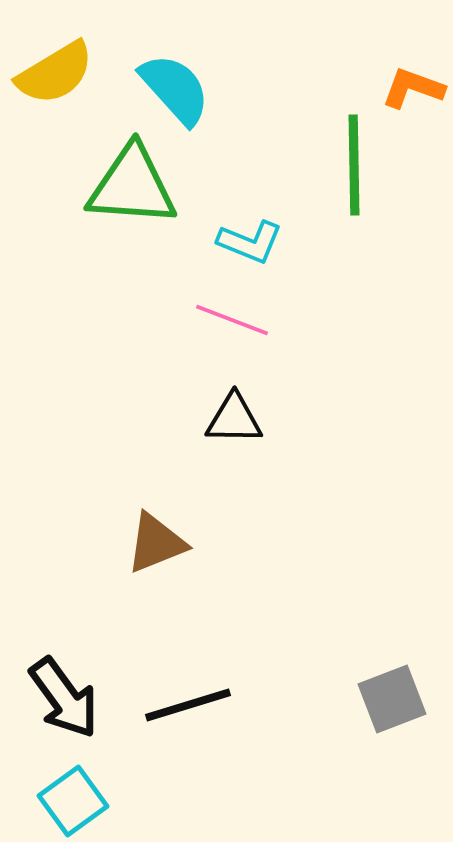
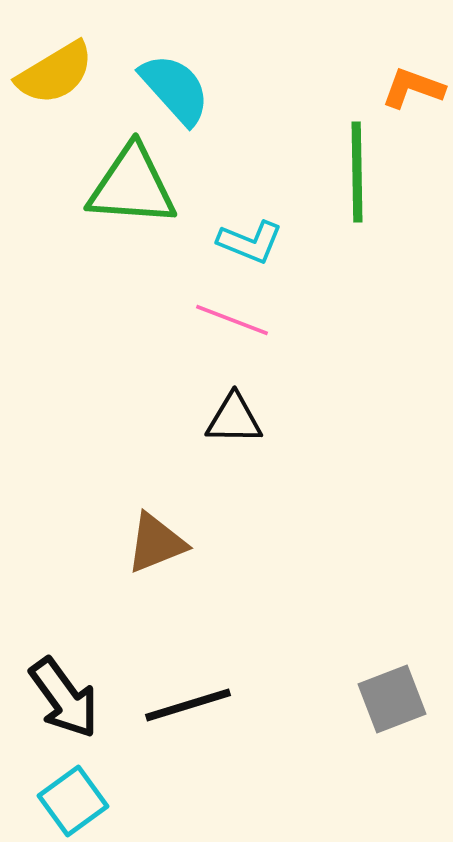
green line: moved 3 px right, 7 px down
